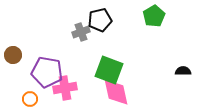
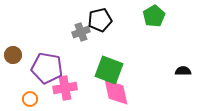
purple pentagon: moved 4 px up
